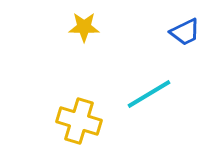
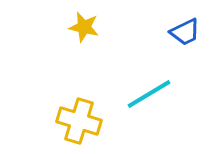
yellow star: rotated 12 degrees clockwise
